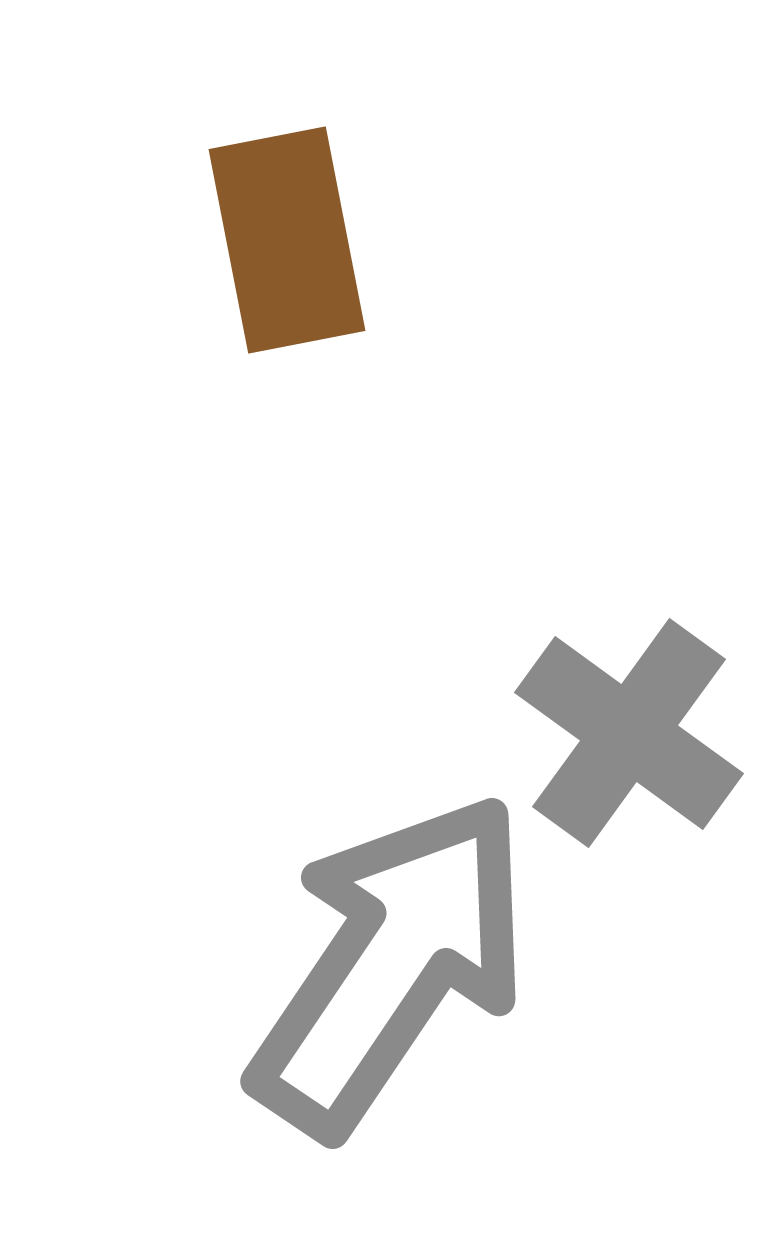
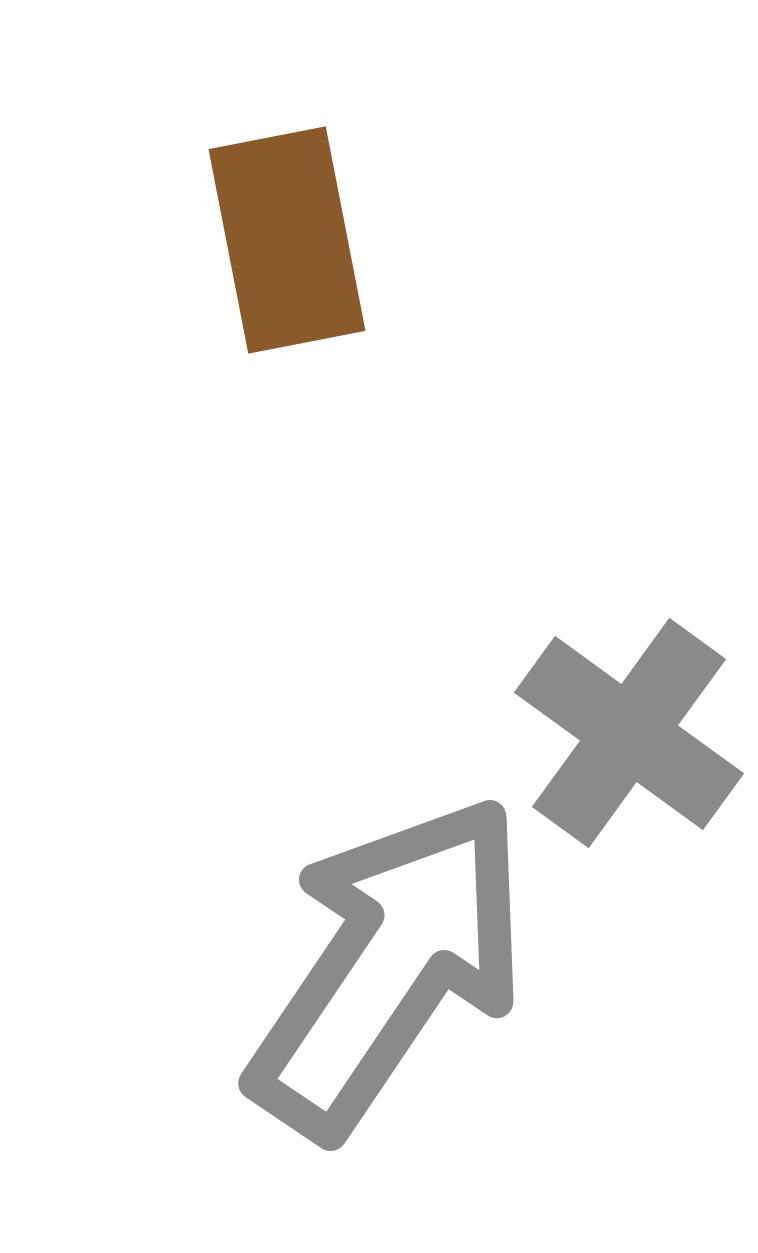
gray arrow: moved 2 px left, 2 px down
